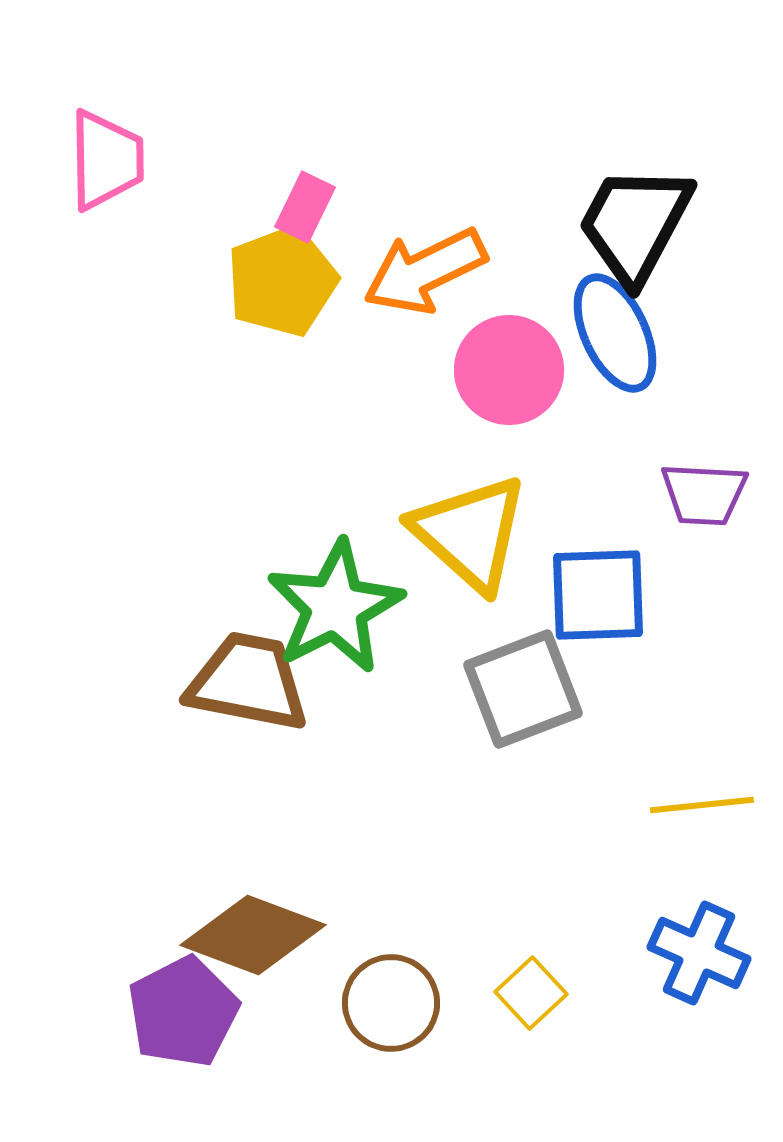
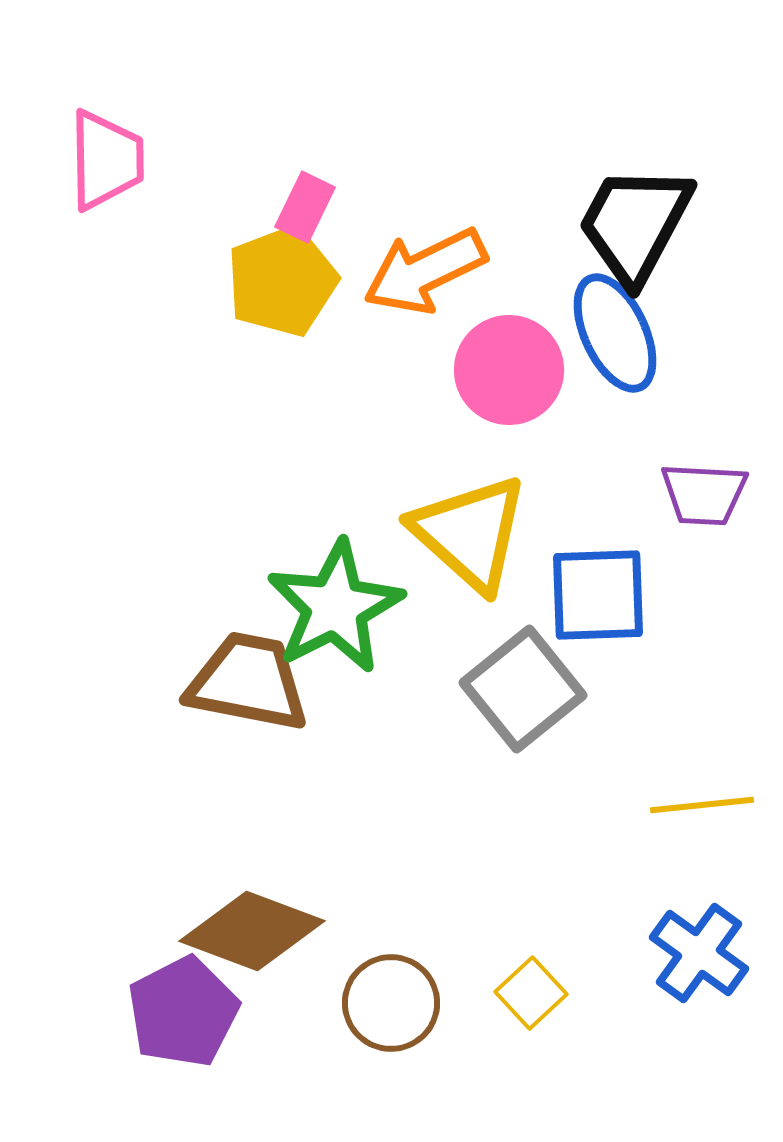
gray square: rotated 18 degrees counterclockwise
brown diamond: moved 1 px left, 4 px up
blue cross: rotated 12 degrees clockwise
